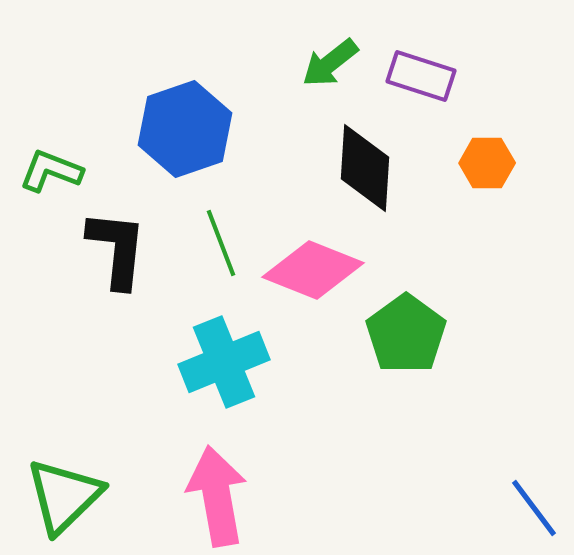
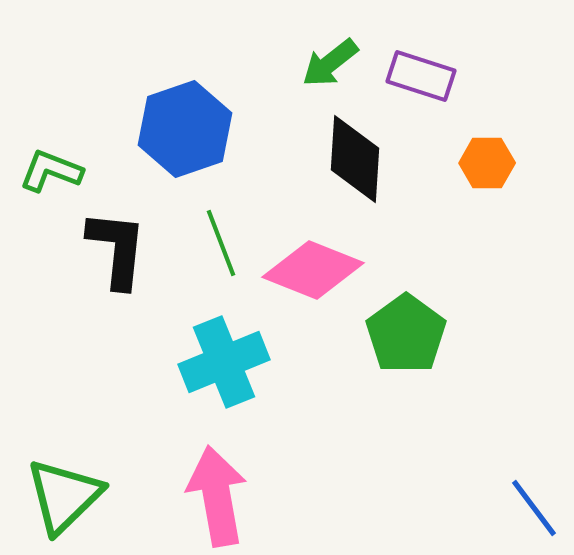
black diamond: moved 10 px left, 9 px up
